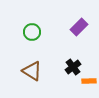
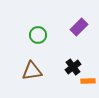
green circle: moved 6 px right, 3 px down
brown triangle: rotated 40 degrees counterclockwise
orange rectangle: moved 1 px left
